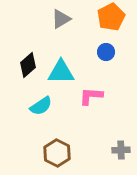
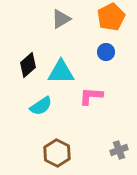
gray cross: moved 2 px left; rotated 18 degrees counterclockwise
